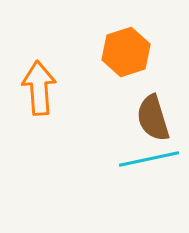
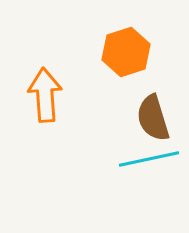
orange arrow: moved 6 px right, 7 px down
